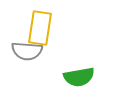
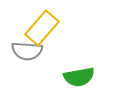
yellow rectangle: moved 2 px right; rotated 32 degrees clockwise
